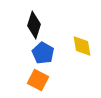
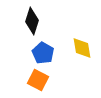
black diamond: moved 2 px left, 4 px up
yellow diamond: moved 2 px down
